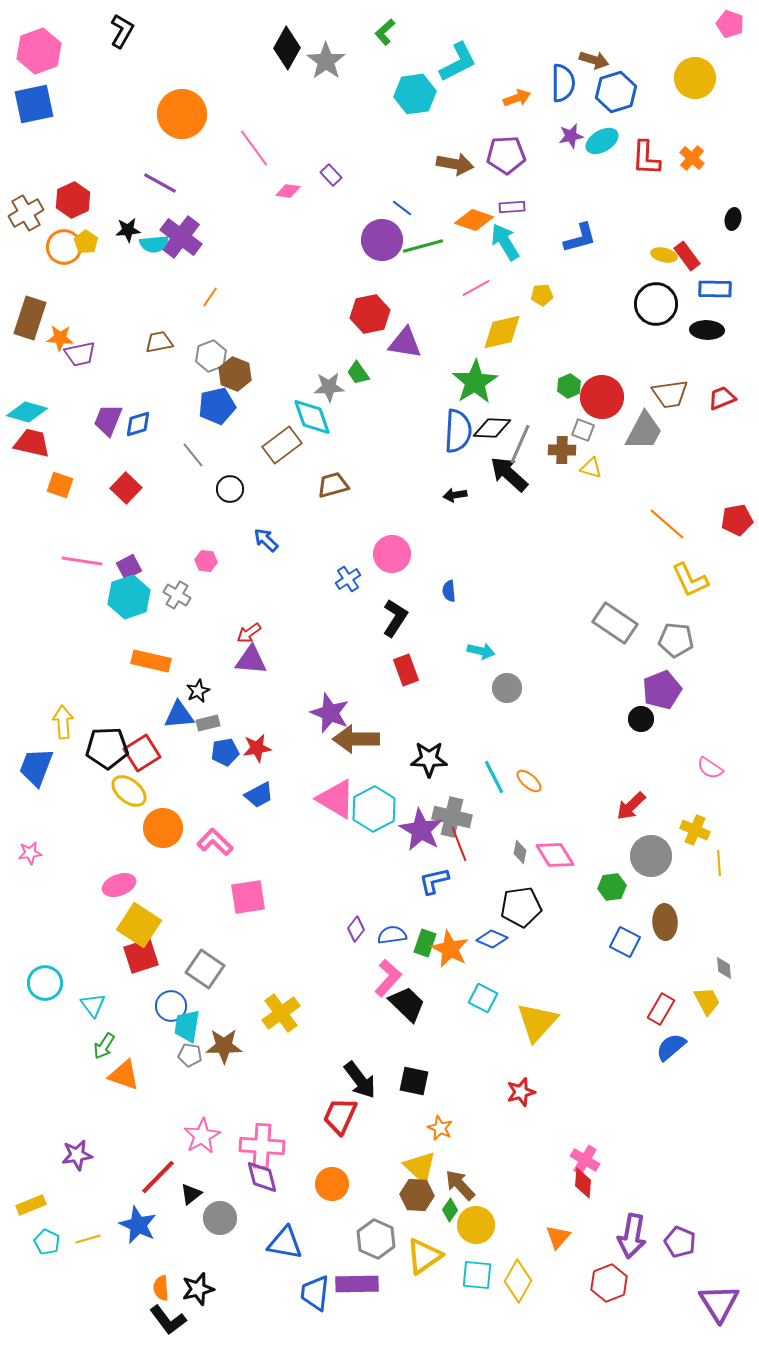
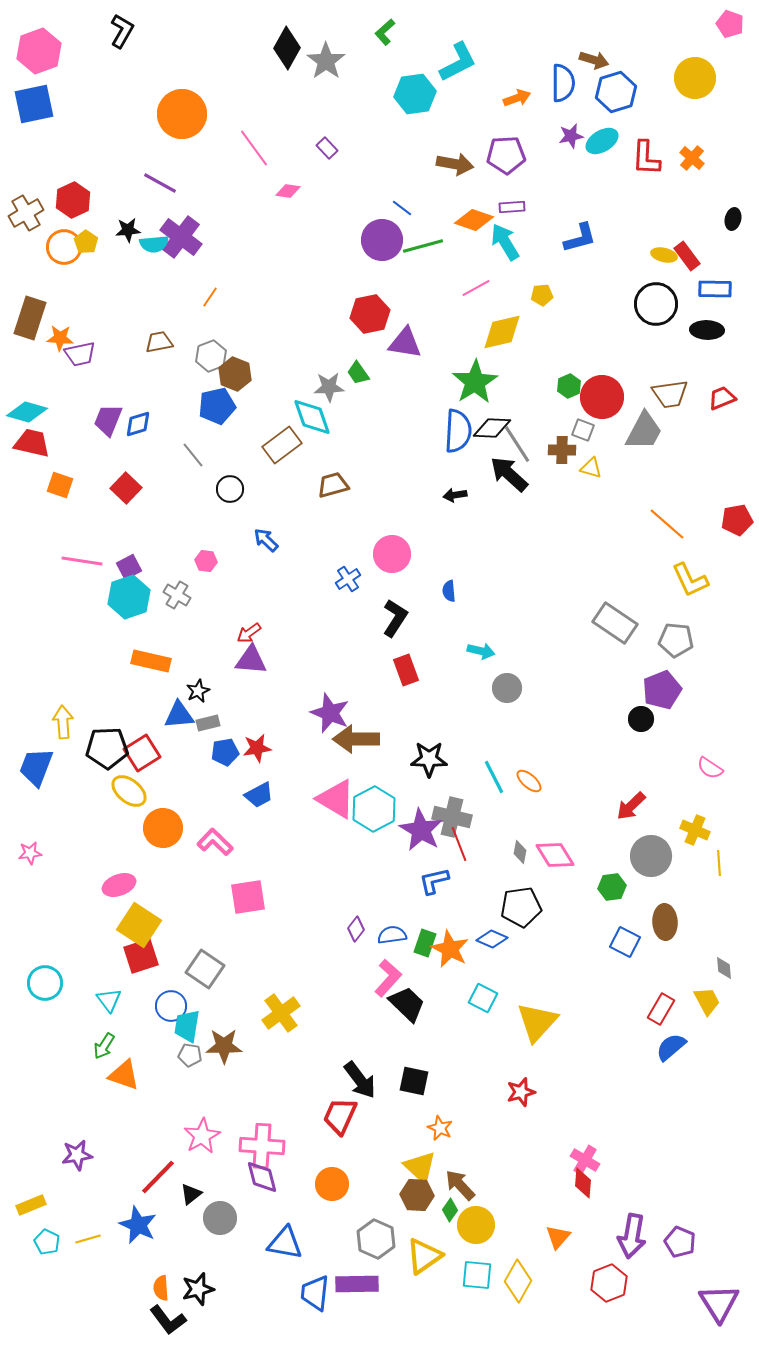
purple rectangle at (331, 175): moved 4 px left, 27 px up
gray line at (520, 444): moved 3 px left; rotated 57 degrees counterclockwise
cyan triangle at (93, 1005): moved 16 px right, 5 px up
